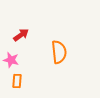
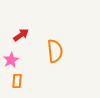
orange semicircle: moved 4 px left, 1 px up
pink star: rotated 28 degrees clockwise
